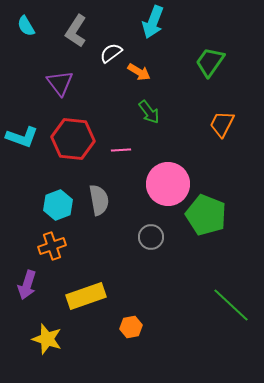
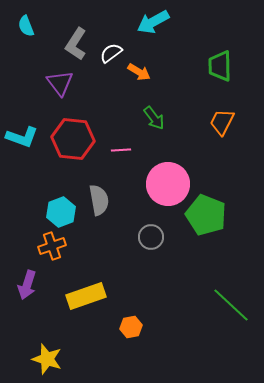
cyan arrow: rotated 40 degrees clockwise
cyan semicircle: rotated 10 degrees clockwise
gray L-shape: moved 13 px down
green trapezoid: moved 10 px right, 4 px down; rotated 36 degrees counterclockwise
green arrow: moved 5 px right, 6 px down
orange trapezoid: moved 2 px up
cyan hexagon: moved 3 px right, 7 px down
yellow star: moved 20 px down
